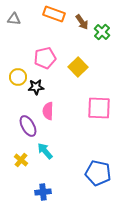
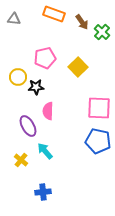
blue pentagon: moved 32 px up
